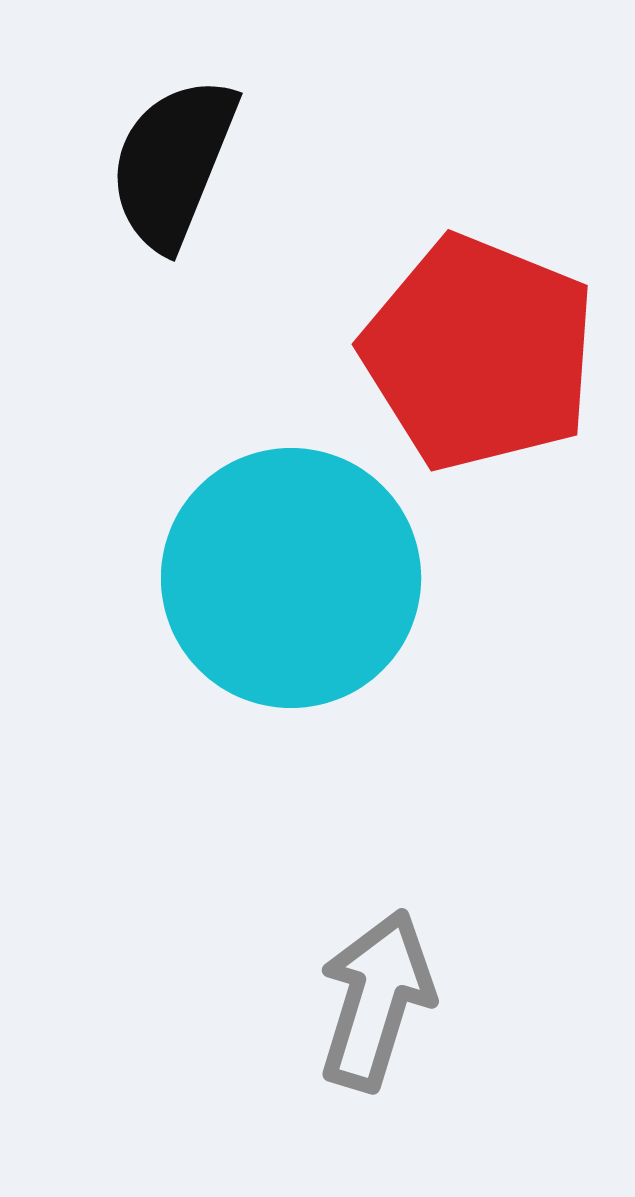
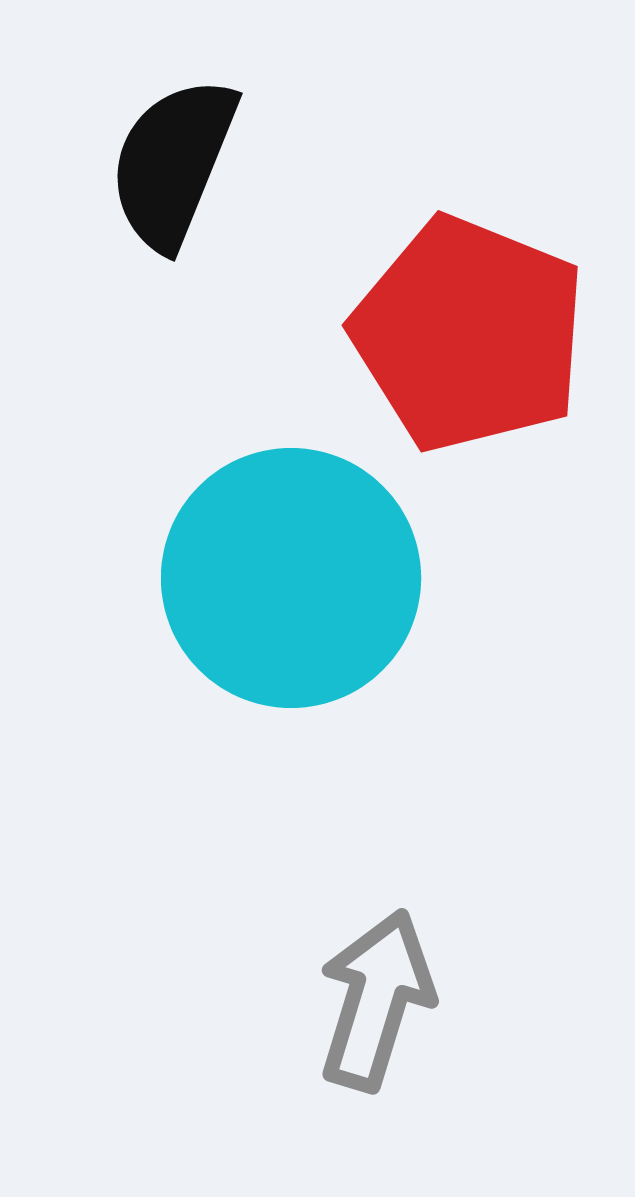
red pentagon: moved 10 px left, 19 px up
